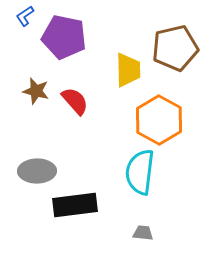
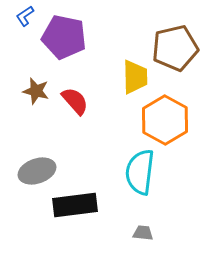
yellow trapezoid: moved 7 px right, 7 px down
orange hexagon: moved 6 px right
gray ellipse: rotated 18 degrees counterclockwise
